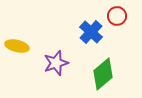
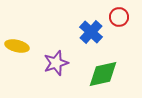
red circle: moved 2 px right, 1 px down
green diamond: rotated 28 degrees clockwise
